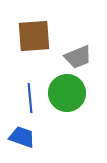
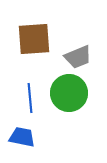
brown square: moved 3 px down
green circle: moved 2 px right
blue trapezoid: rotated 8 degrees counterclockwise
